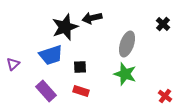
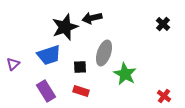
gray ellipse: moved 23 px left, 9 px down
blue trapezoid: moved 2 px left
green star: rotated 10 degrees clockwise
purple rectangle: rotated 10 degrees clockwise
red cross: moved 1 px left
